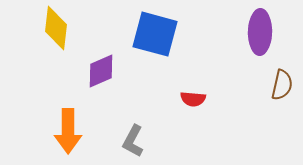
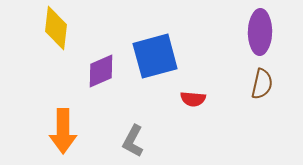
blue square: moved 22 px down; rotated 30 degrees counterclockwise
brown semicircle: moved 20 px left, 1 px up
orange arrow: moved 5 px left
